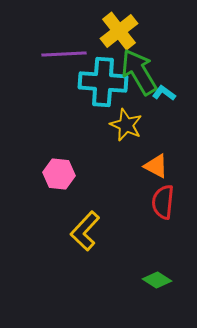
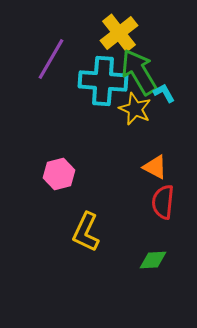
yellow cross: moved 2 px down
purple line: moved 13 px left, 5 px down; rotated 57 degrees counterclockwise
cyan cross: moved 1 px up
cyan L-shape: rotated 25 degrees clockwise
yellow star: moved 9 px right, 16 px up
orange triangle: moved 1 px left, 1 px down
pink hexagon: rotated 20 degrees counterclockwise
yellow L-shape: moved 1 px right, 1 px down; rotated 18 degrees counterclockwise
green diamond: moved 4 px left, 20 px up; rotated 36 degrees counterclockwise
